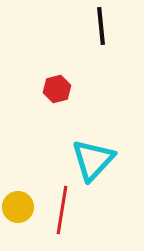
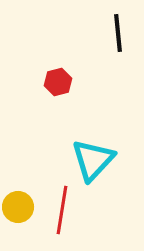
black line: moved 17 px right, 7 px down
red hexagon: moved 1 px right, 7 px up
